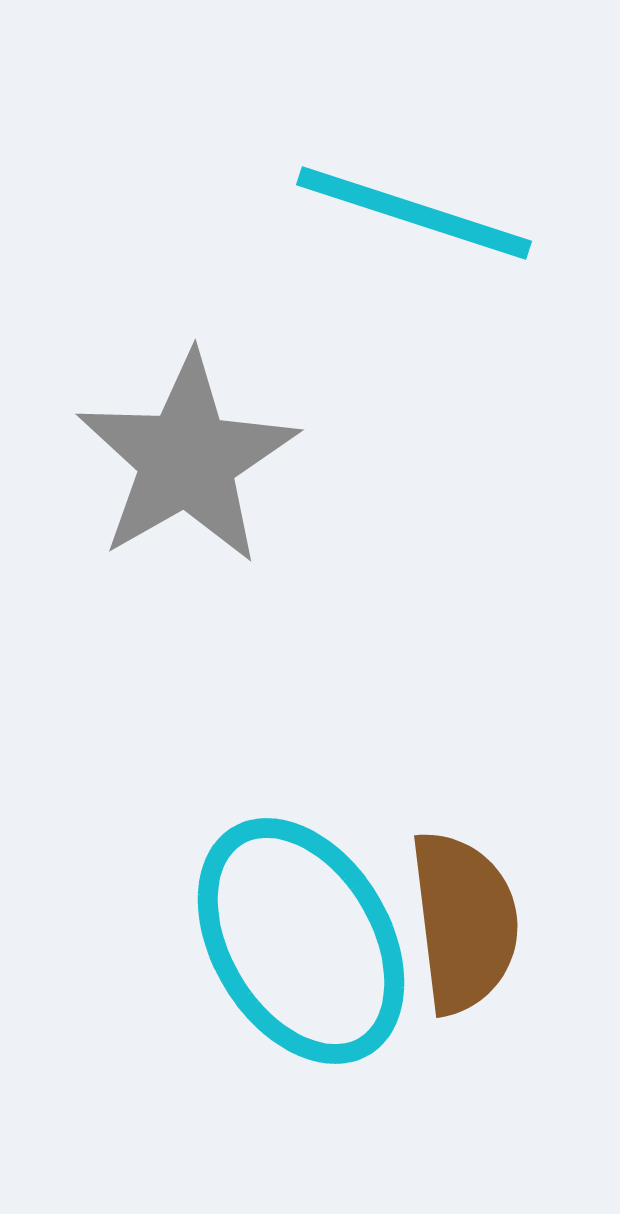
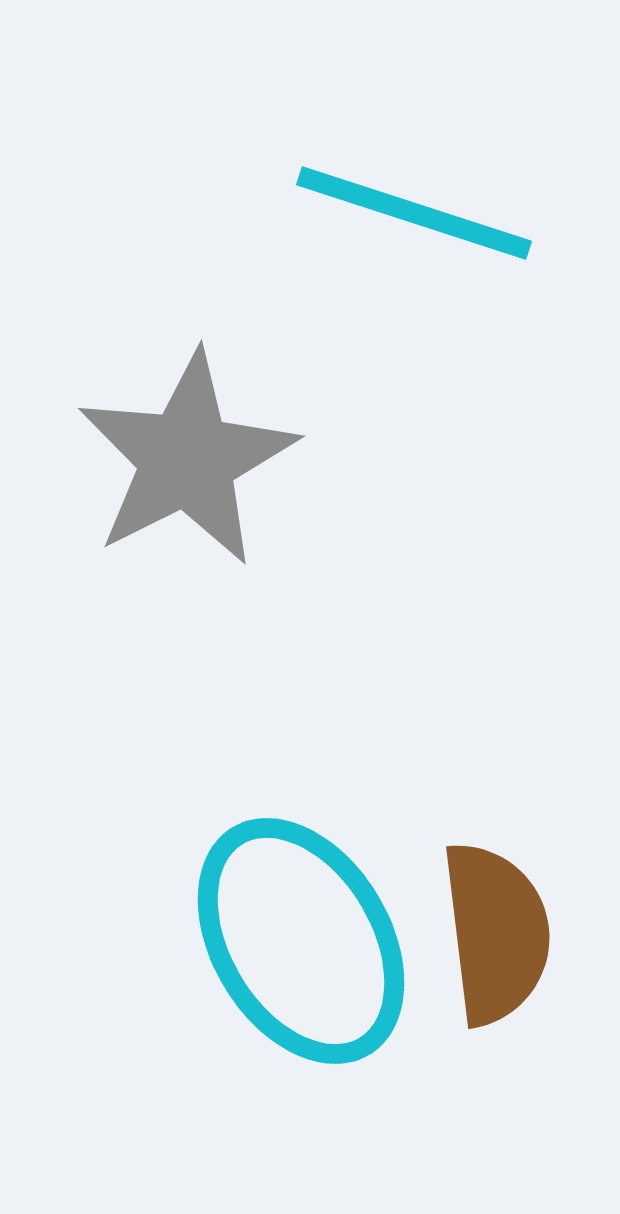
gray star: rotated 3 degrees clockwise
brown semicircle: moved 32 px right, 11 px down
